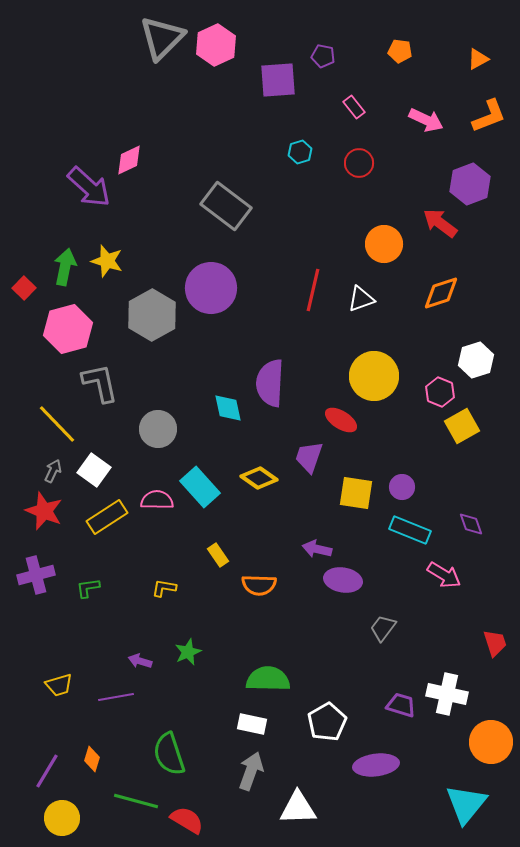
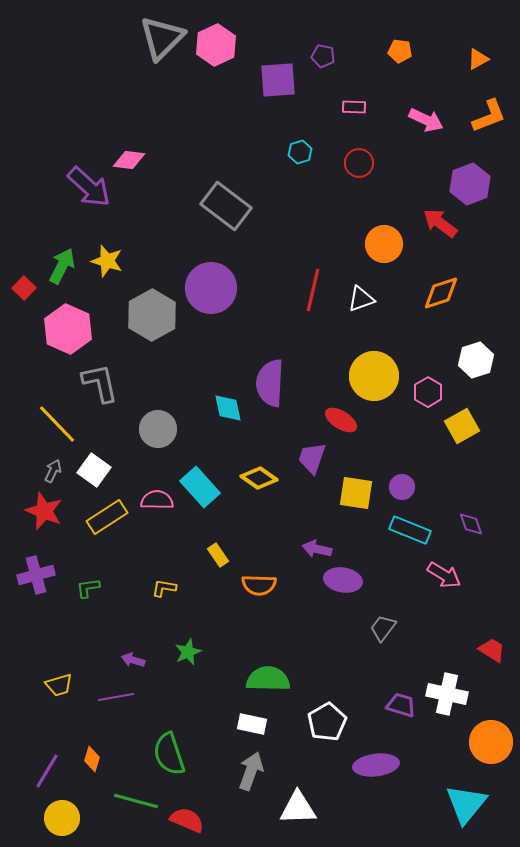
pink rectangle at (354, 107): rotated 50 degrees counterclockwise
pink diamond at (129, 160): rotated 32 degrees clockwise
green arrow at (65, 267): moved 3 px left, 1 px up; rotated 15 degrees clockwise
pink hexagon at (68, 329): rotated 21 degrees counterclockwise
pink hexagon at (440, 392): moved 12 px left; rotated 8 degrees clockwise
purple trapezoid at (309, 457): moved 3 px right, 1 px down
red trapezoid at (495, 643): moved 3 px left, 7 px down; rotated 40 degrees counterclockwise
purple arrow at (140, 661): moved 7 px left, 1 px up
red semicircle at (187, 820): rotated 8 degrees counterclockwise
